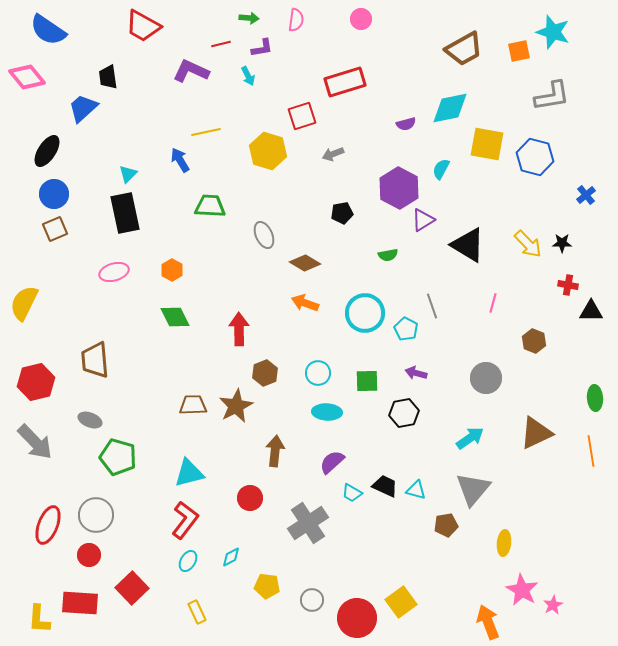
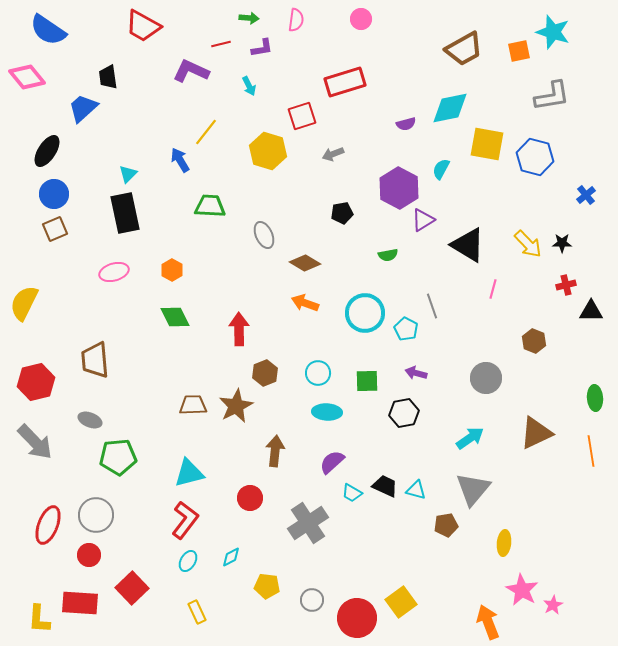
cyan arrow at (248, 76): moved 1 px right, 10 px down
yellow line at (206, 132): rotated 40 degrees counterclockwise
red cross at (568, 285): moved 2 px left; rotated 24 degrees counterclockwise
pink line at (493, 303): moved 14 px up
green pentagon at (118, 457): rotated 21 degrees counterclockwise
